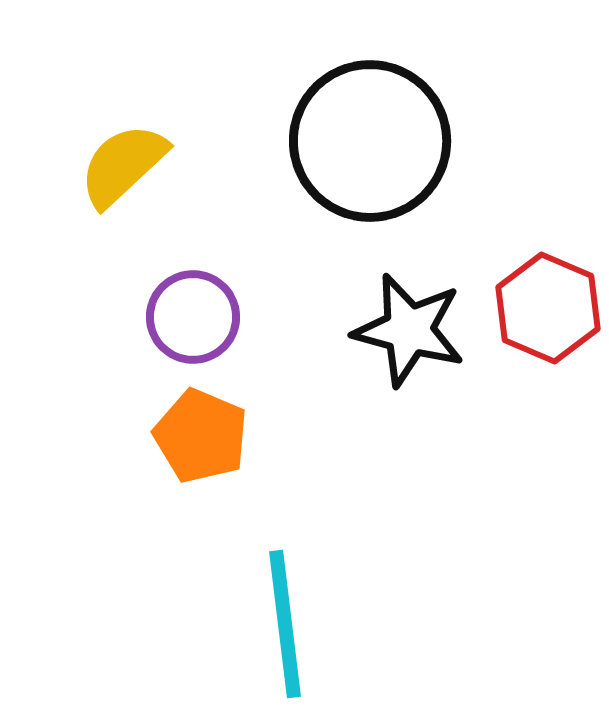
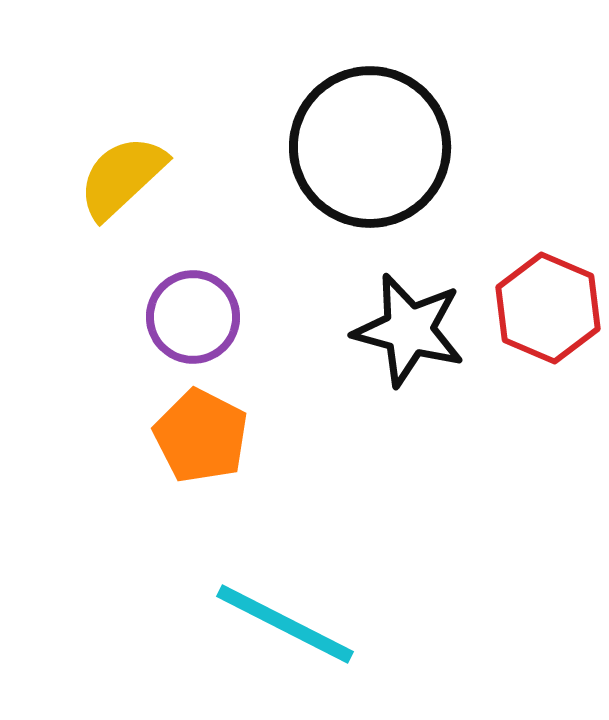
black circle: moved 6 px down
yellow semicircle: moved 1 px left, 12 px down
orange pentagon: rotated 4 degrees clockwise
cyan line: rotated 56 degrees counterclockwise
